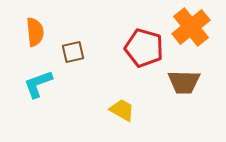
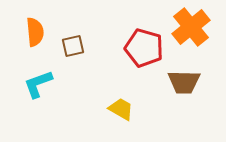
brown square: moved 6 px up
yellow trapezoid: moved 1 px left, 1 px up
